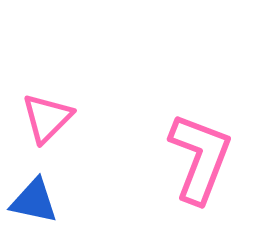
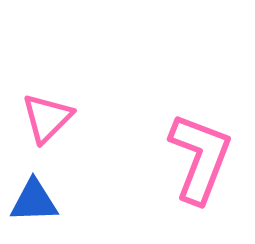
blue triangle: rotated 14 degrees counterclockwise
